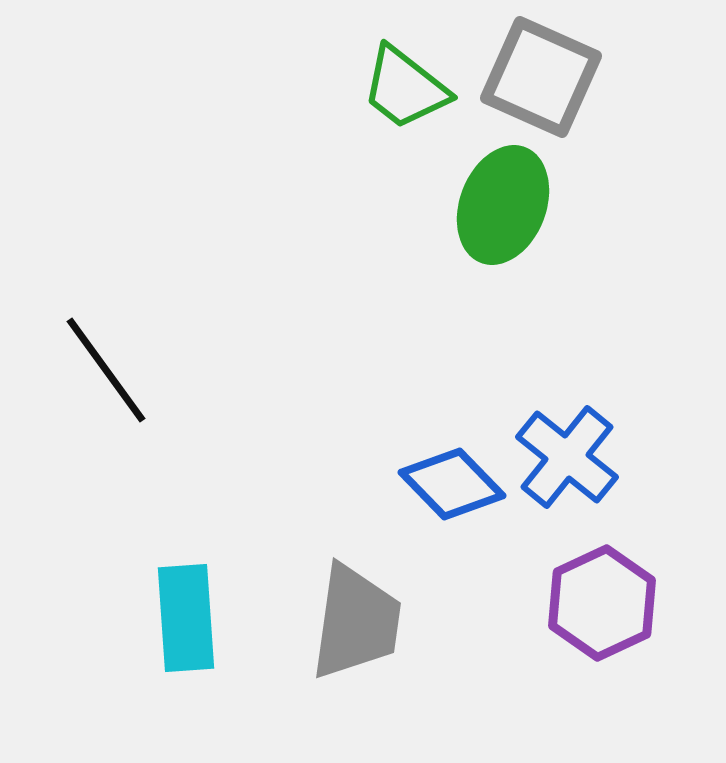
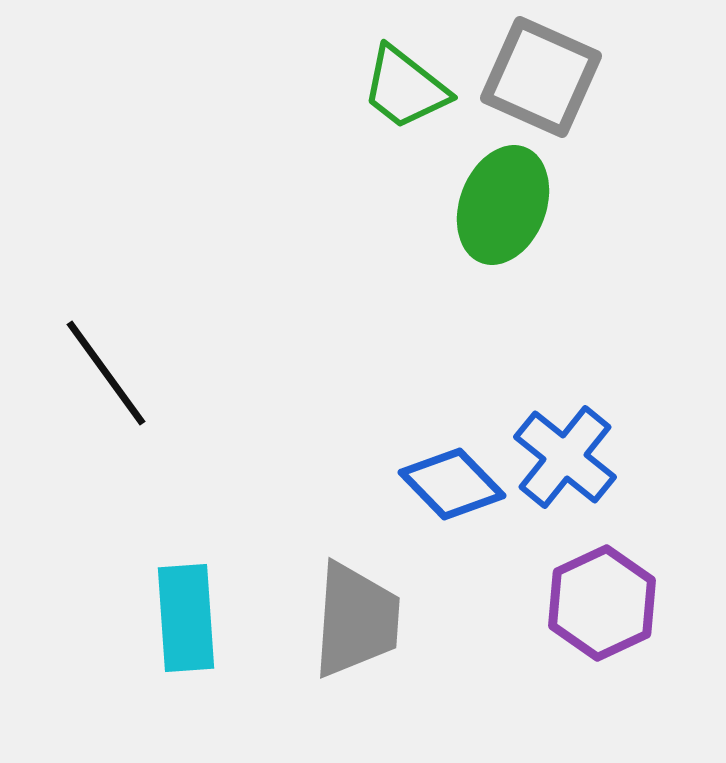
black line: moved 3 px down
blue cross: moved 2 px left
gray trapezoid: moved 2 px up; rotated 4 degrees counterclockwise
